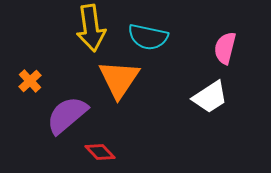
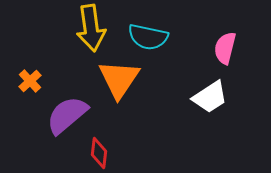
red diamond: moved 1 px left, 1 px down; rotated 52 degrees clockwise
